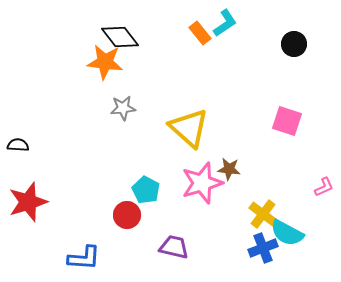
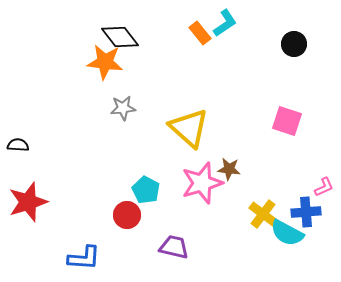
blue cross: moved 43 px right, 36 px up; rotated 16 degrees clockwise
